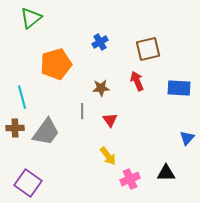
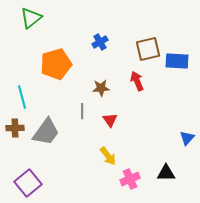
blue rectangle: moved 2 px left, 27 px up
purple square: rotated 16 degrees clockwise
